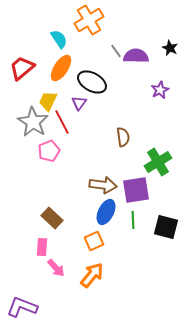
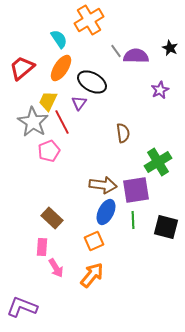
brown semicircle: moved 4 px up
pink arrow: rotated 12 degrees clockwise
